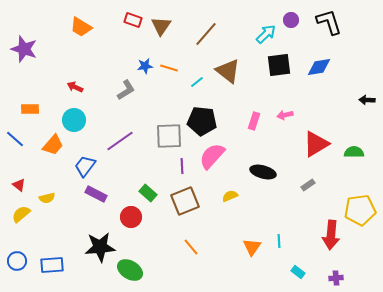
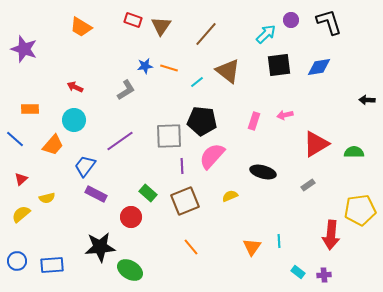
red triangle at (19, 185): moved 2 px right, 6 px up; rotated 40 degrees clockwise
purple cross at (336, 278): moved 12 px left, 3 px up
